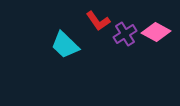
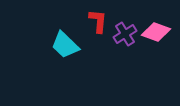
red L-shape: rotated 140 degrees counterclockwise
pink diamond: rotated 8 degrees counterclockwise
